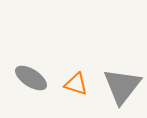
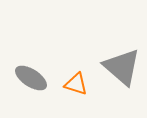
gray triangle: moved 19 px up; rotated 27 degrees counterclockwise
